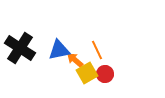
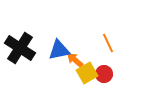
orange line: moved 11 px right, 7 px up
red circle: moved 1 px left
